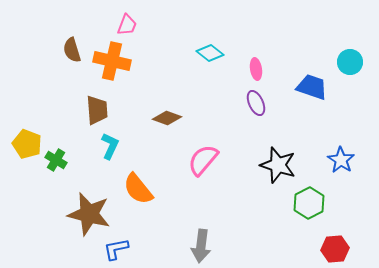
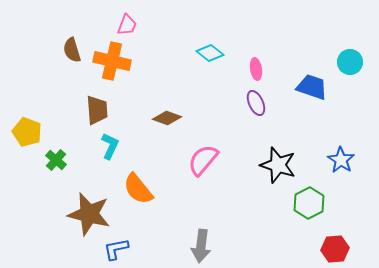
yellow pentagon: moved 12 px up
green cross: rotated 10 degrees clockwise
